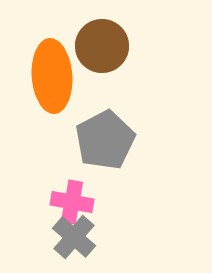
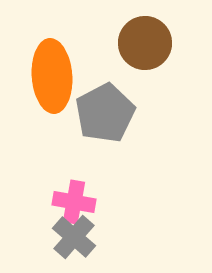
brown circle: moved 43 px right, 3 px up
gray pentagon: moved 27 px up
pink cross: moved 2 px right
